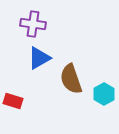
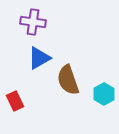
purple cross: moved 2 px up
brown semicircle: moved 3 px left, 1 px down
red rectangle: moved 2 px right; rotated 48 degrees clockwise
